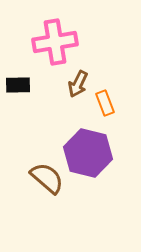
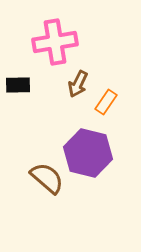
orange rectangle: moved 1 px right, 1 px up; rotated 55 degrees clockwise
